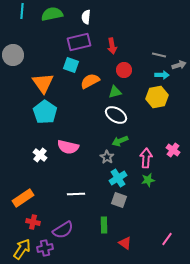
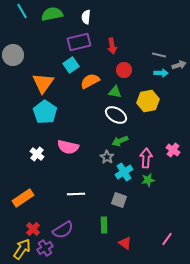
cyan line: rotated 35 degrees counterclockwise
cyan square: rotated 35 degrees clockwise
cyan arrow: moved 1 px left, 2 px up
orange triangle: rotated 10 degrees clockwise
green triangle: rotated 24 degrees clockwise
yellow hexagon: moved 9 px left, 4 px down
white cross: moved 3 px left, 1 px up
cyan cross: moved 6 px right, 6 px up
red cross: moved 7 px down; rotated 32 degrees clockwise
purple cross: rotated 21 degrees counterclockwise
